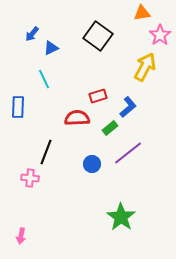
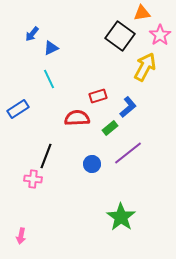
black square: moved 22 px right
cyan line: moved 5 px right
blue rectangle: moved 2 px down; rotated 55 degrees clockwise
black line: moved 4 px down
pink cross: moved 3 px right, 1 px down
